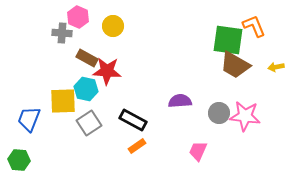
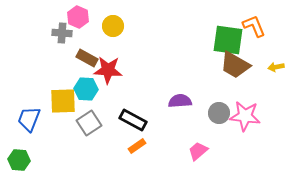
red star: moved 1 px right, 1 px up
cyan hexagon: rotated 10 degrees counterclockwise
pink trapezoid: rotated 25 degrees clockwise
